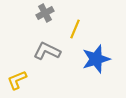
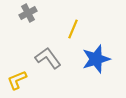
gray cross: moved 17 px left
yellow line: moved 2 px left
gray L-shape: moved 1 px right, 7 px down; rotated 28 degrees clockwise
